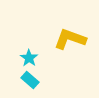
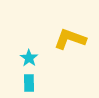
cyan rectangle: moved 1 px left, 3 px down; rotated 48 degrees clockwise
